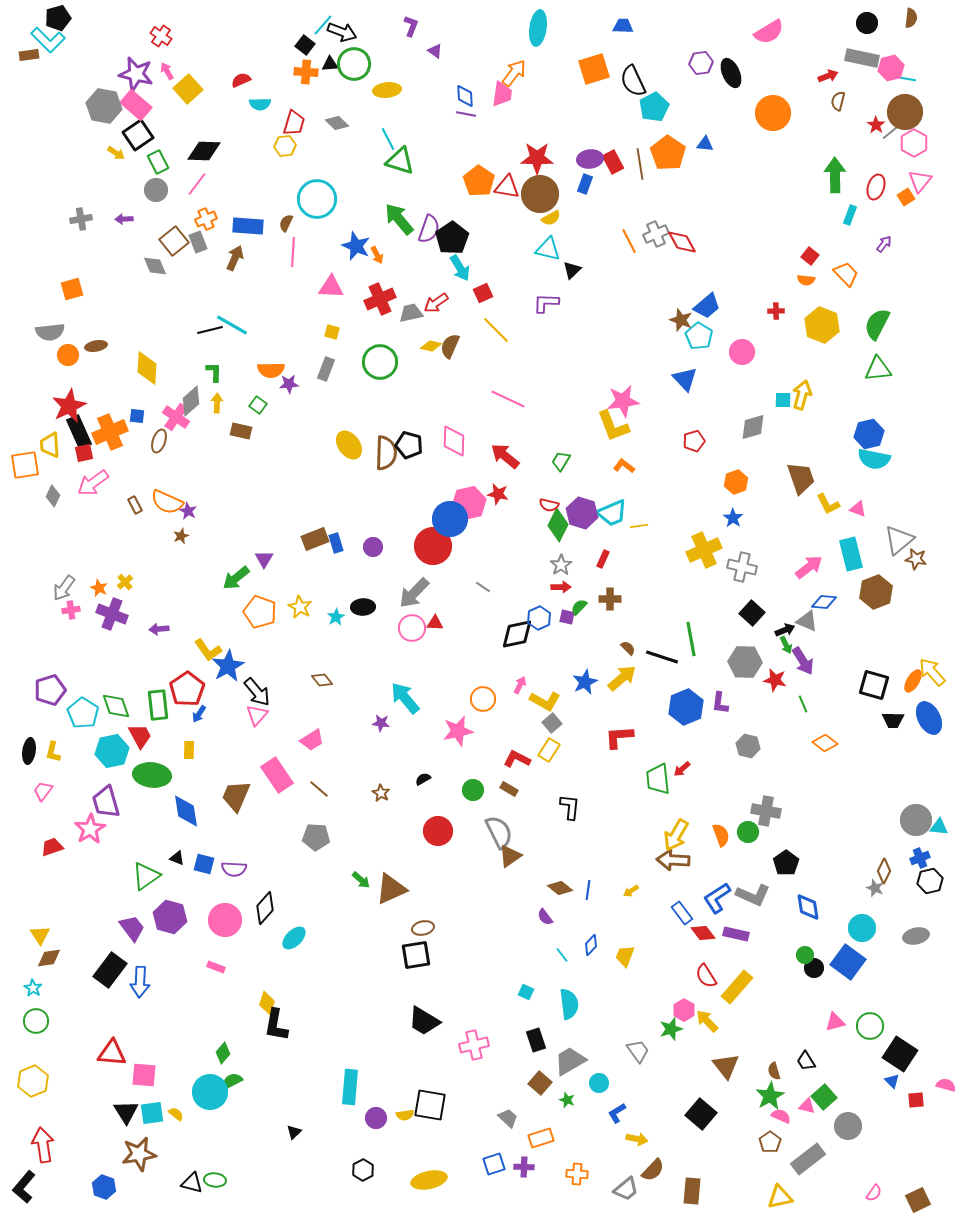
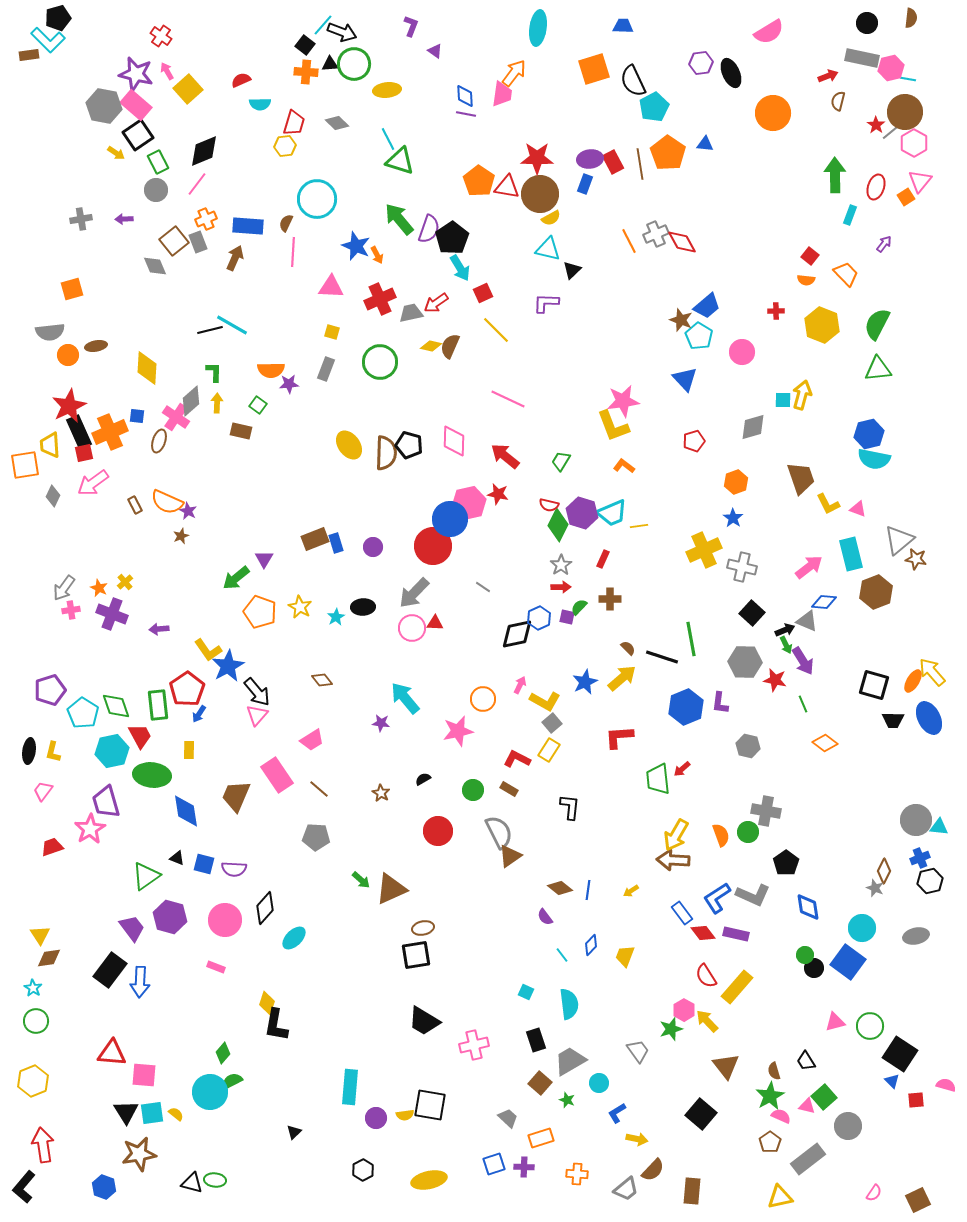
black diamond at (204, 151): rotated 24 degrees counterclockwise
